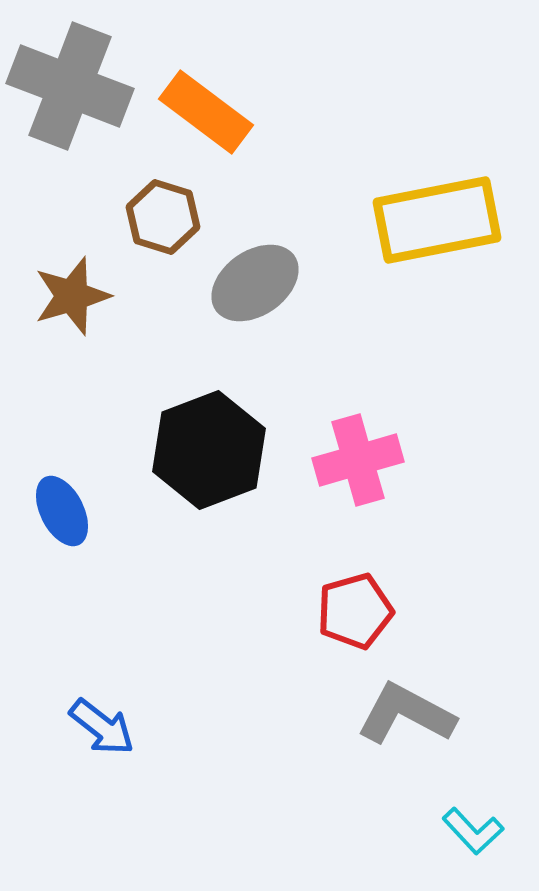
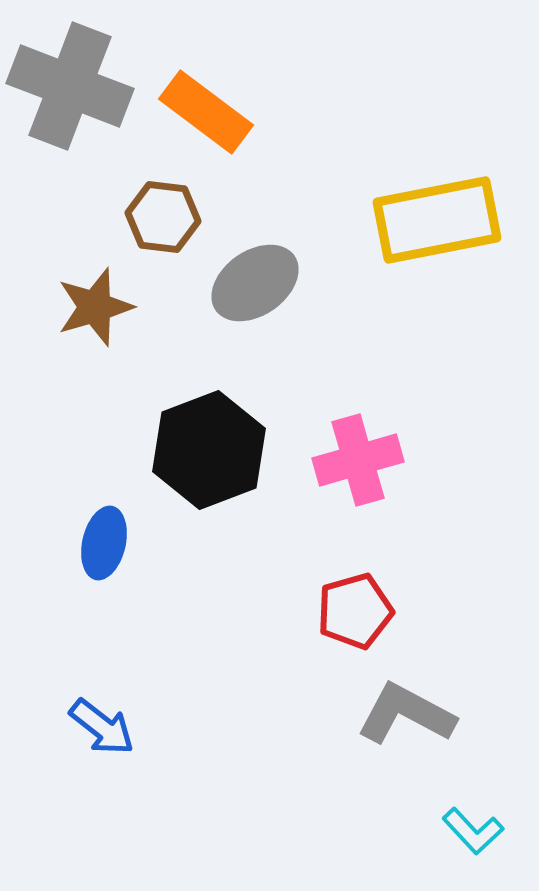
brown hexagon: rotated 10 degrees counterclockwise
brown star: moved 23 px right, 11 px down
blue ellipse: moved 42 px right, 32 px down; rotated 40 degrees clockwise
